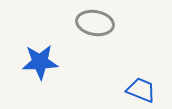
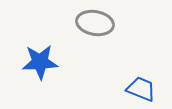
blue trapezoid: moved 1 px up
